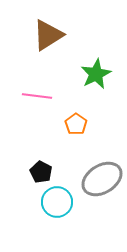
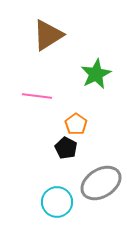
black pentagon: moved 25 px right, 24 px up
gray ellipse: moved 1 px left, 4 px down
